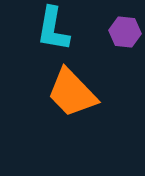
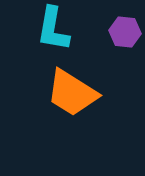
orange trapezoid: rotated 14 degrees counterclockwise
